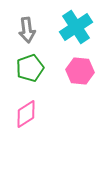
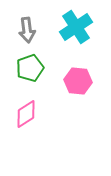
pink hexagon: moved 2 px left, 10 px down
